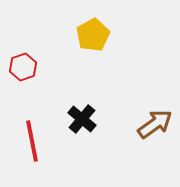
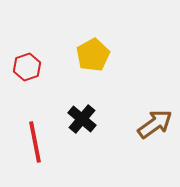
yellow pentagon: moved 20 px down
red hexagon: moved 4 px right
red line: moved 3 px right, 1 px down
